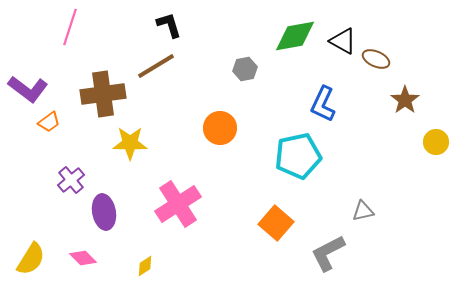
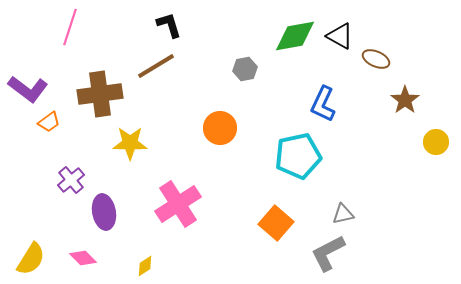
black triangle: moved 3 px left, 5 px up
brown cross: moved 3 px left
gray triangle: moved 20 px left, 3 px down
